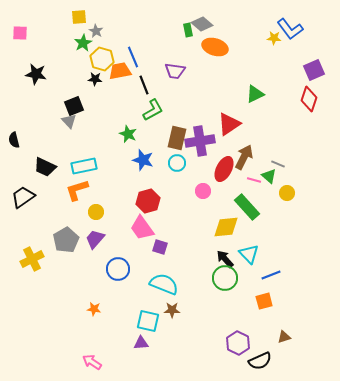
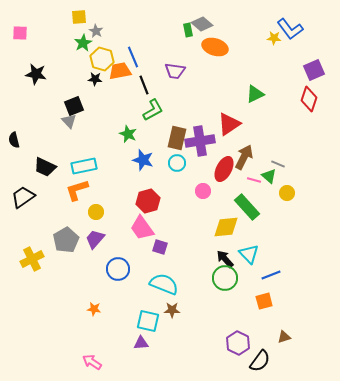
black semicircle at (260, 361): rotated 30 degrees counterclockwise
